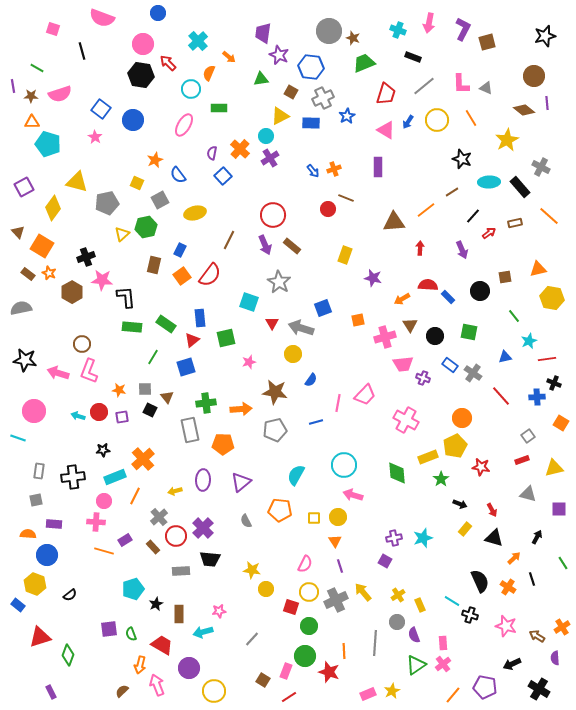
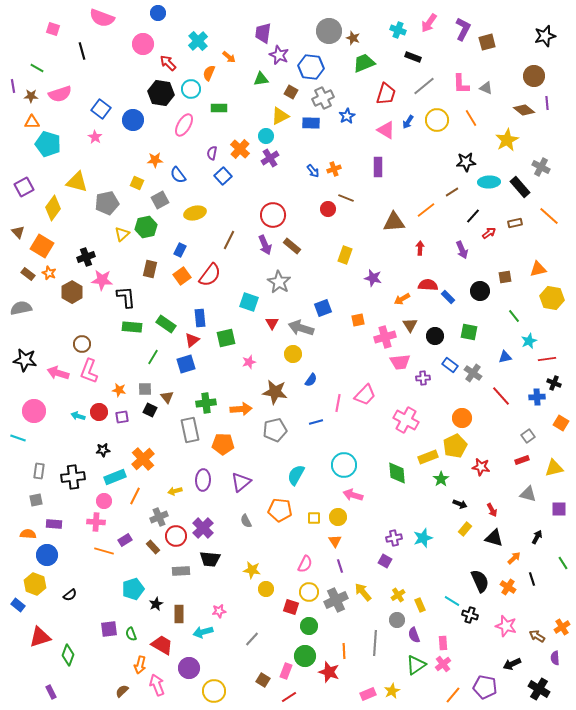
pink arrow at (429, 23): rotated 24 degrees clockwise
black hexagon at (141, 75): moved 20 px right, 18 px down
black star at (462, 159): moved 4 px right, 3 px down; rotated 24 degrees counterclockwise
orange star at (155, 160): rotated 21 degrees clockwise
brown rectangle at (154, 265): moved 4 px left, 4 px down
pink trapezoid at (403, 364): moved 3 px left, 2 px up
blue square at (186, 367): moved 3 px up
purple cross at (423, 378): rotated 24 degrees counterclockwise
gray cross at (159, 517): rotated 18 degrees clockwise
gray circle at (397, 622): moved 2 px up
